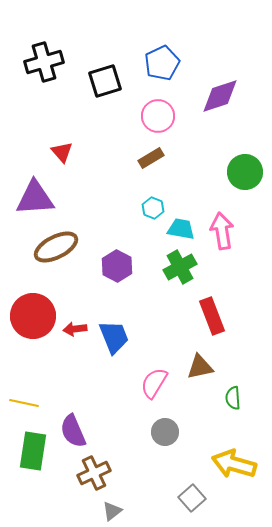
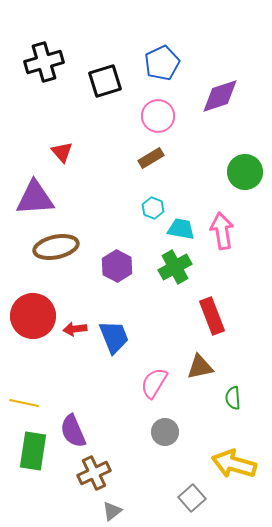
brown ellipse: rotated 15 degrees clockwise
green cross: moved 5 px left
